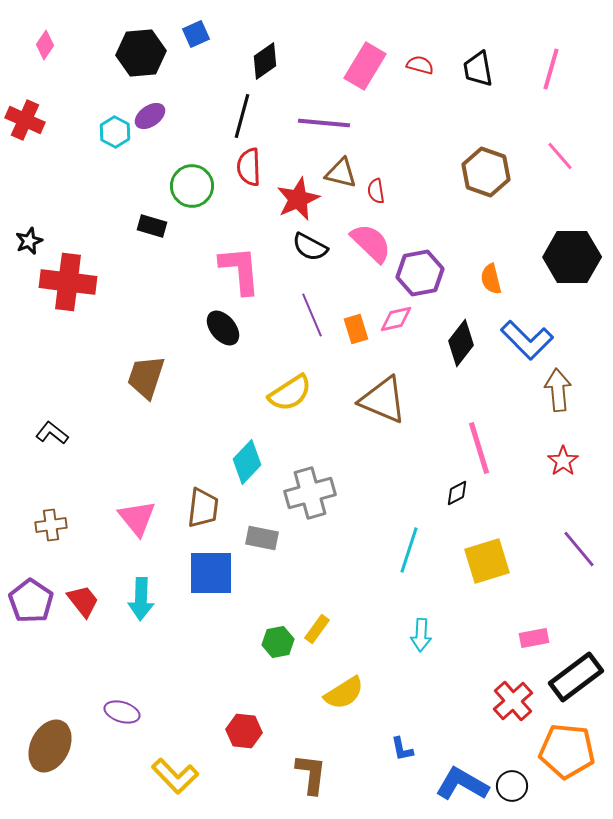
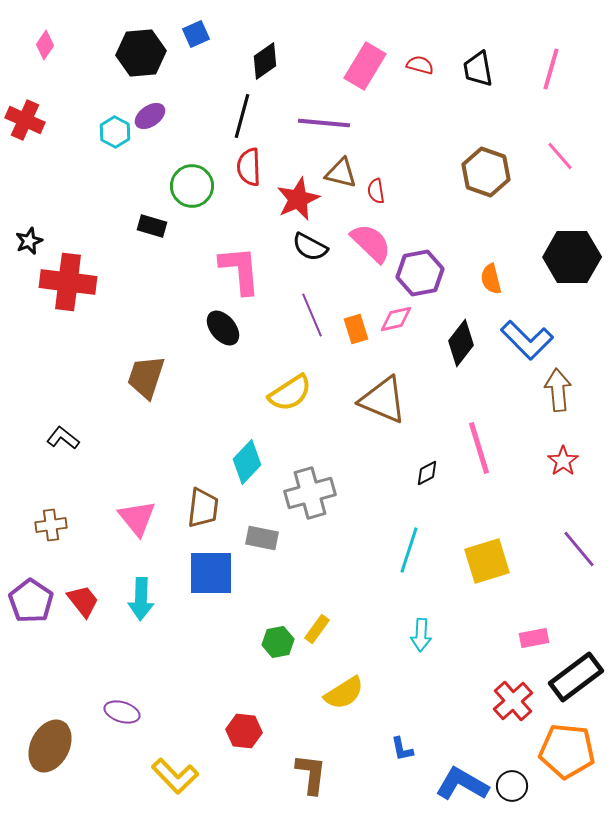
black L-shape at (52, 433): moved 11 px right, 5 px down
black diamond at (457, 493): moved 30 px left, 20 px up
